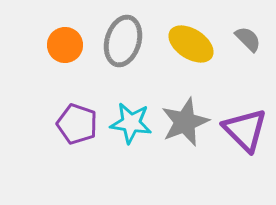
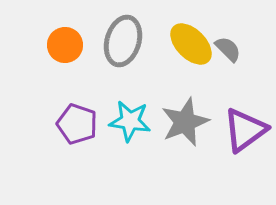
gray semicircle: moved 20 px left, 10 px down
yellow ellipse: rotated 12 degrees clockwise
cyan star: moved 1 px left, 2 px up
purple triangle: rotated 39 degrees clockwise
